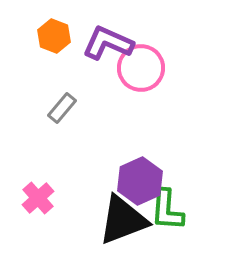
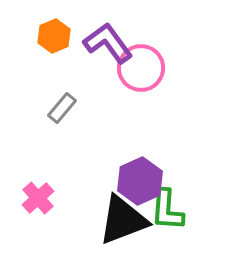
orange hexagon: rotated 16 degrees clockwise
purple L-shape: rotated 30 degrees clockwise
